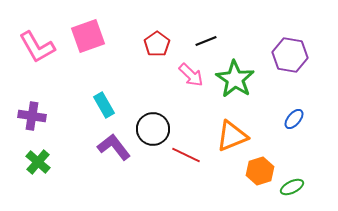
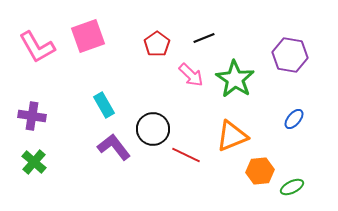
black line: moved 2 px left, 3 px up
green cross: moved 4 px left
orange hexagon: rotated 12 degrees clockwise
